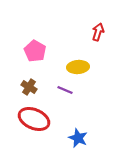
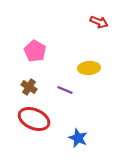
red arrow: moved 1 px right, 10 px up; rotated 96 degrees clockwise
yellow ellipse: moved 11 px right, 1 px down
